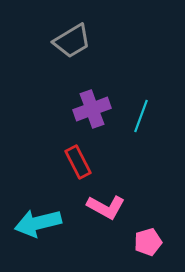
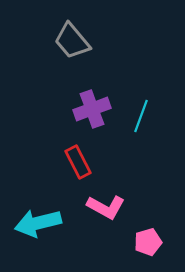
gray trapezoid: rotated 81 degrees clockwise
